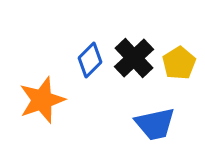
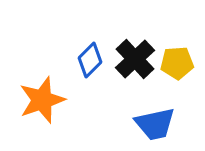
black cross: moved 1 px right, 1 px down
yellow pentagon: moved 2 px left; rotated 28 degrees clockwise
